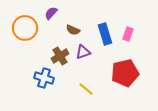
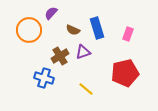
orange circle: moved 4 px right, 2 px down
blue rectangle: moved 8 px left, 6 px up
